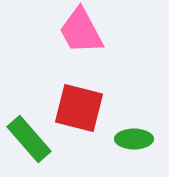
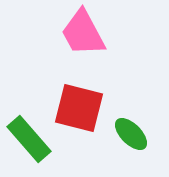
pink trapezoid: moved 2 px right, 2 px down
green ellipse: moved 3 px left, 5 px up; rotated 45 degrees clockwise
